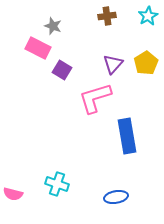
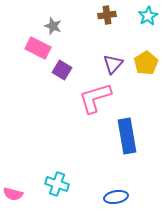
brown cross: moved 1 px up
